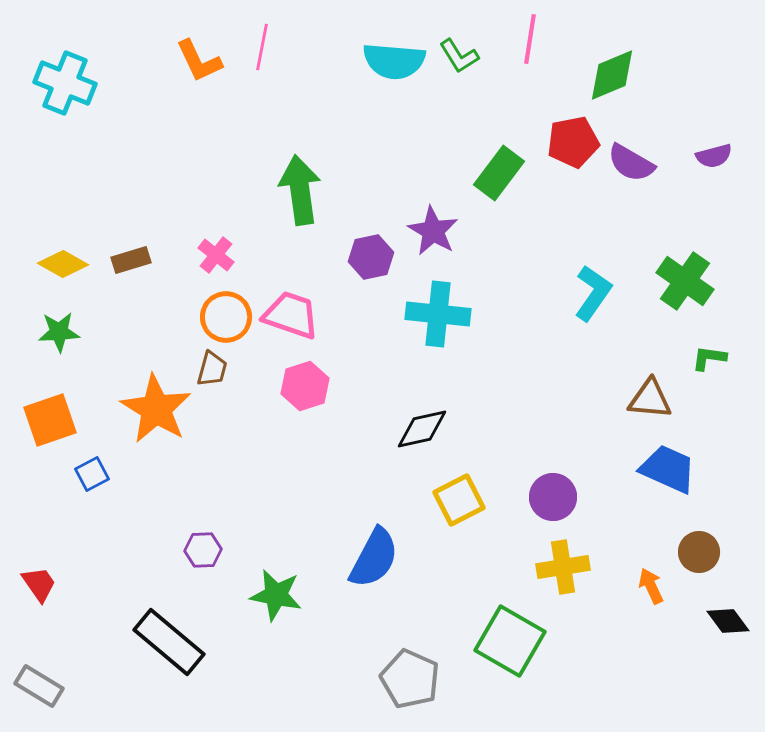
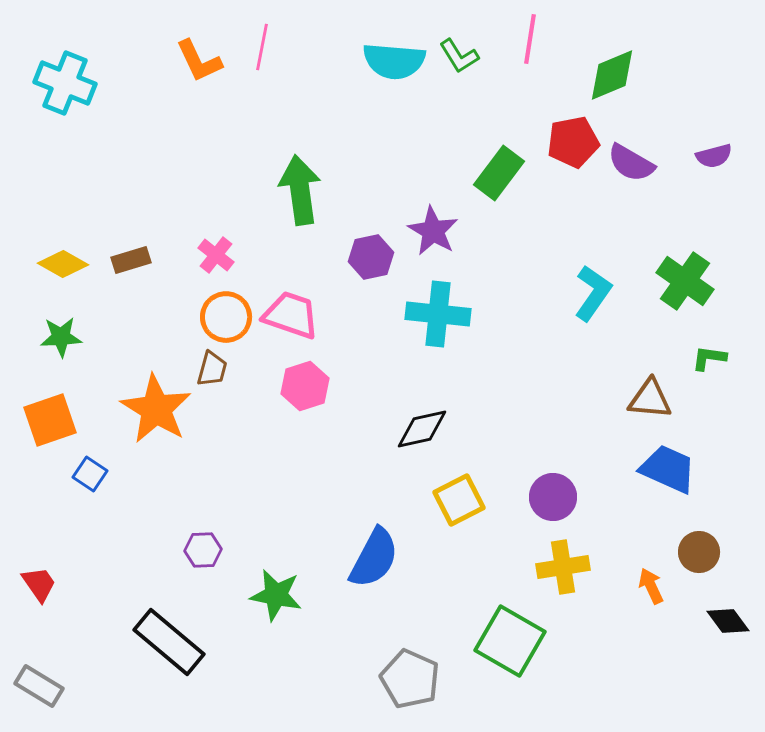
green star at (59, 332): moved 2 px right, 5 px down
blue square at (92, 474): moved 2 px left; rotated 28 degrees counterclockwise
